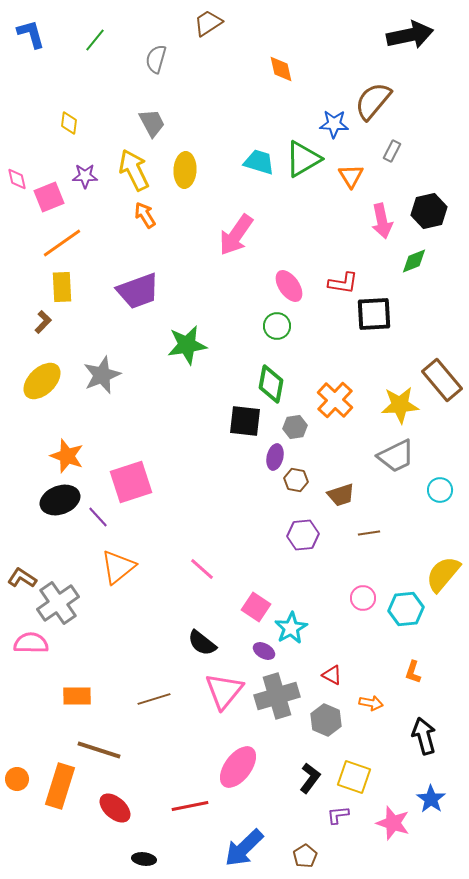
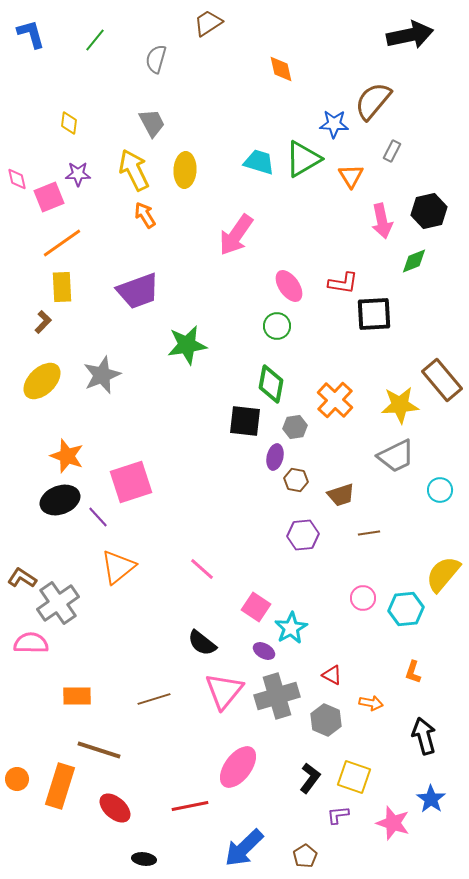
purple star at (85, 176): moved 7 px left, 2 px up
